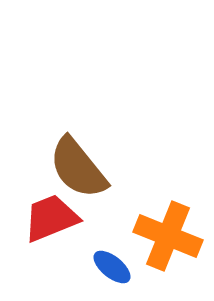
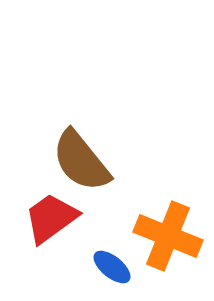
brown semicircle: moved 3 px right, 7 px up
red trapezoid: rotated 14 degrees counterclockwise
